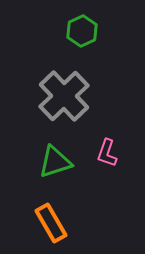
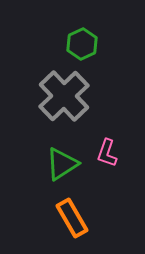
green hexagon: moved 13 px down
green triangle: moved 7 px right, 2 px down; rotated 15 degrees counterclockwise
orange rectangle: moved 21 px right, 5 px up
